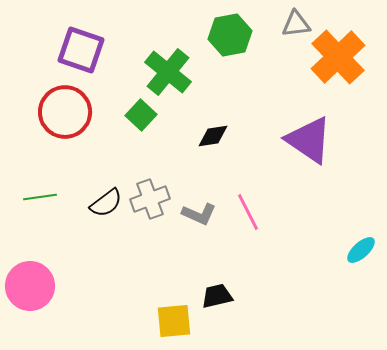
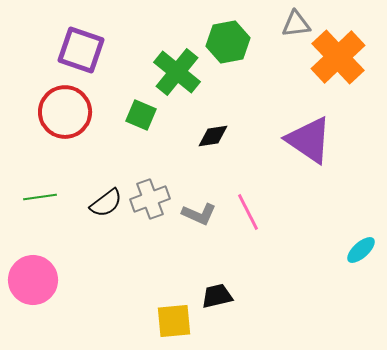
green hexagon: moved 2 px left, 7 px down
green cross: moved 9 px right
green square: rotated 20 degrees counterclockwise
pink circle: moved 3 px right, 6 px up
